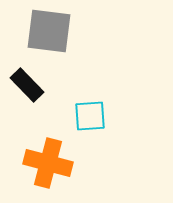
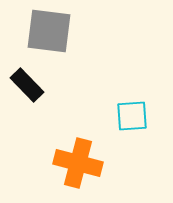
cyan square: moved 42 px right
orange cross: moved 30 px right
